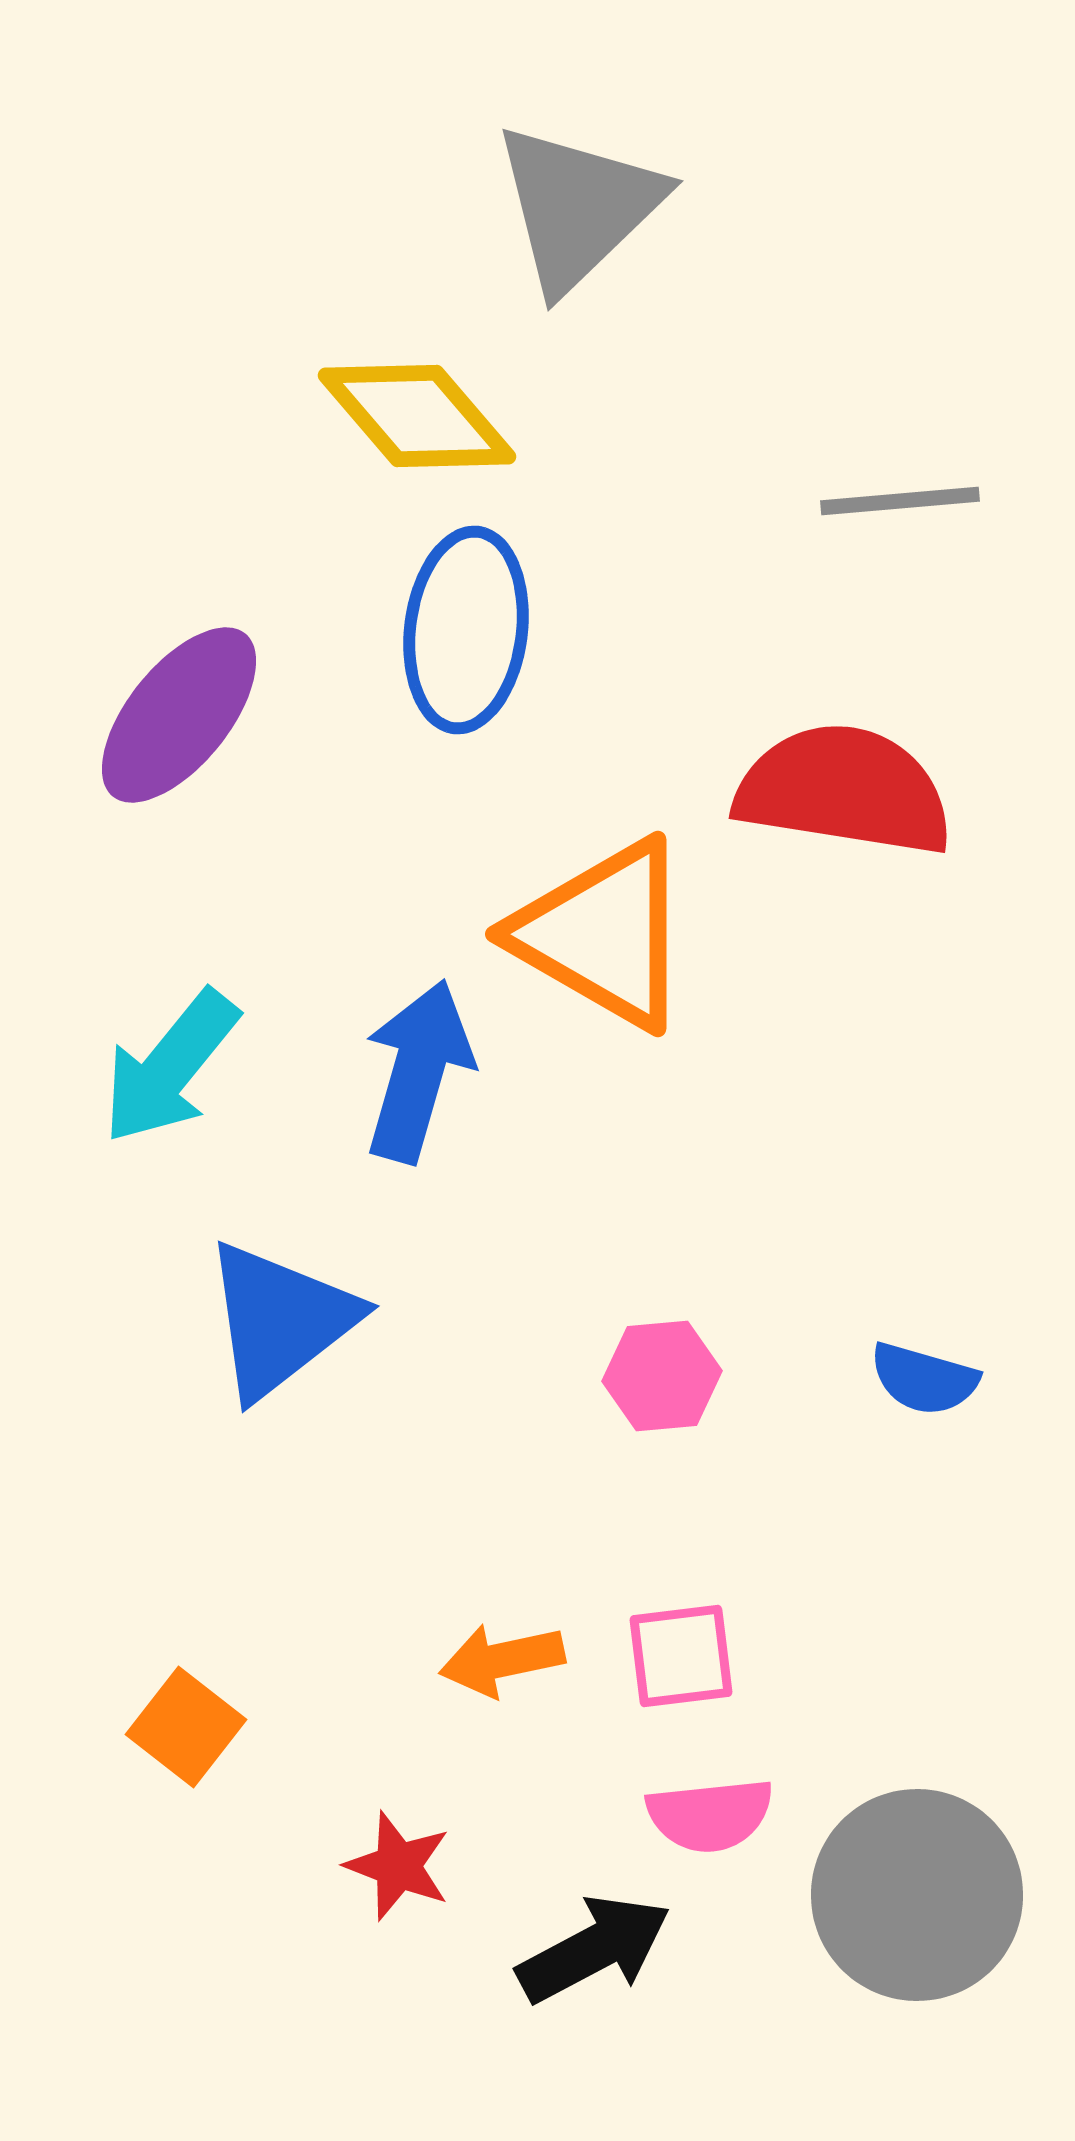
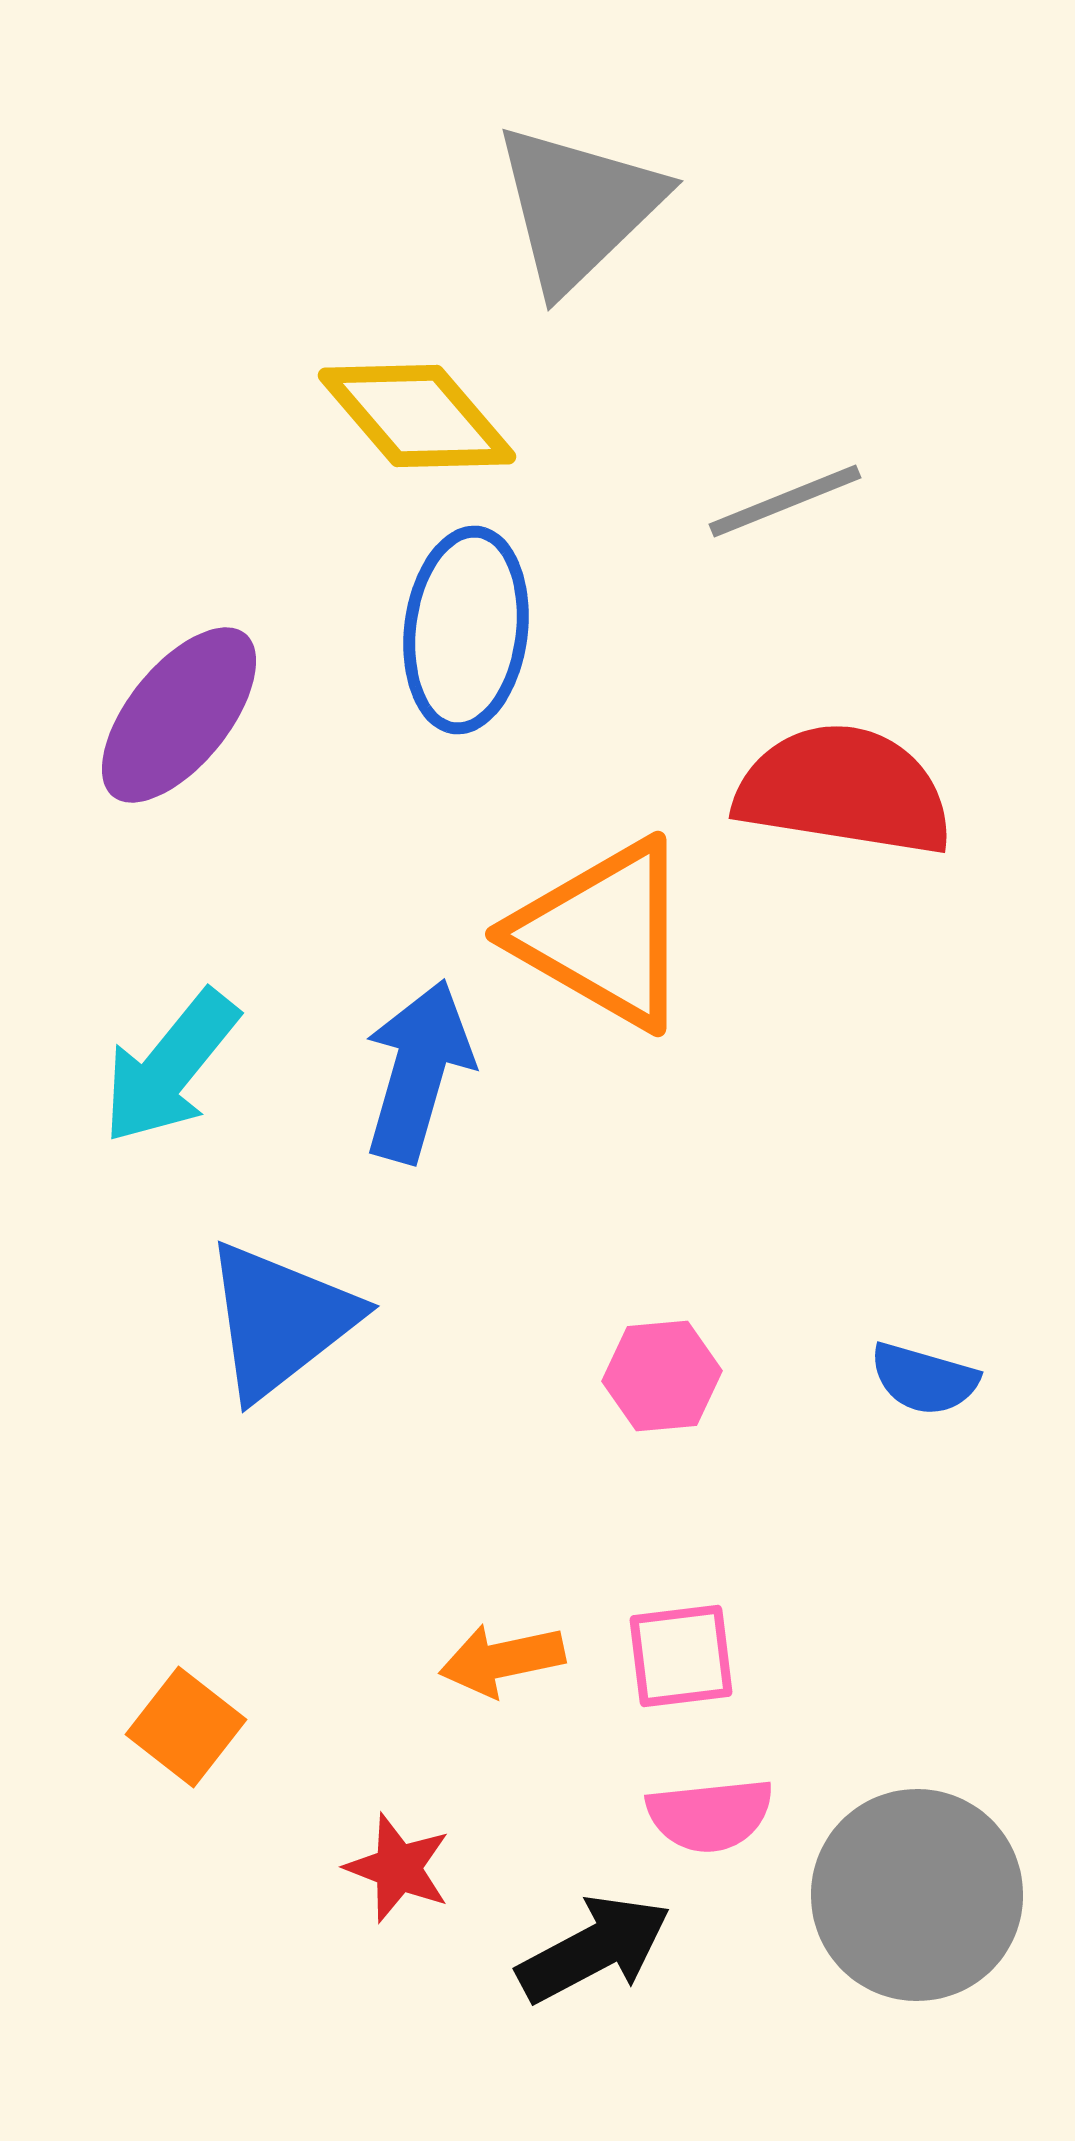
gray line: moved 115 px left; rotated 17 degrees counterclockwise
red star: moved 2 px down
